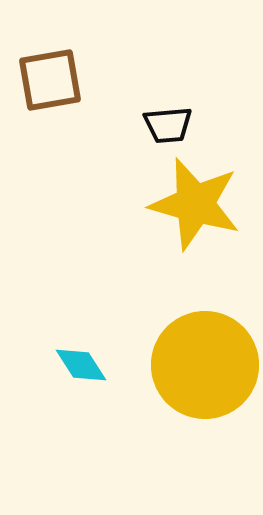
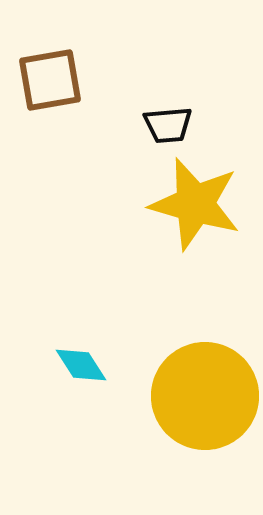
yellow circle: moved 31 px down
